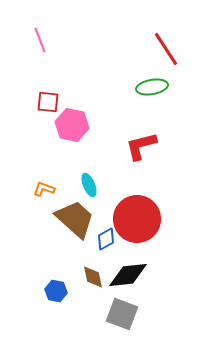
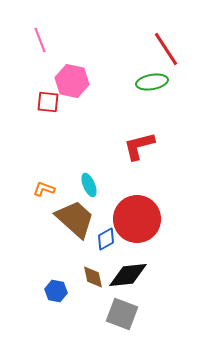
green ellipse: moved 5 px up
pink hexagon: moved 44 px up
red L-shape: moved 2 px left
